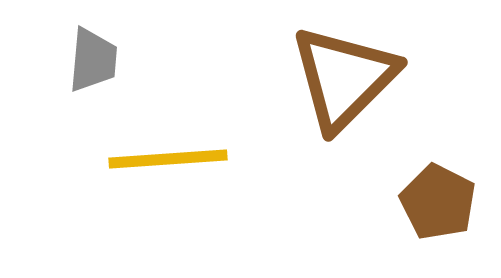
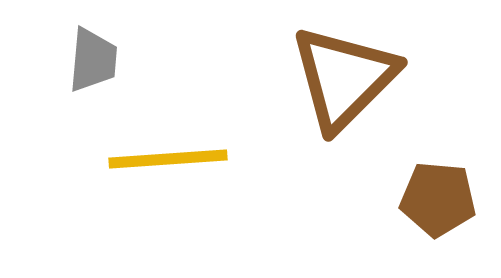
brown pentagon: moved 3 px up; rotated 22 degrees counterclockwise
